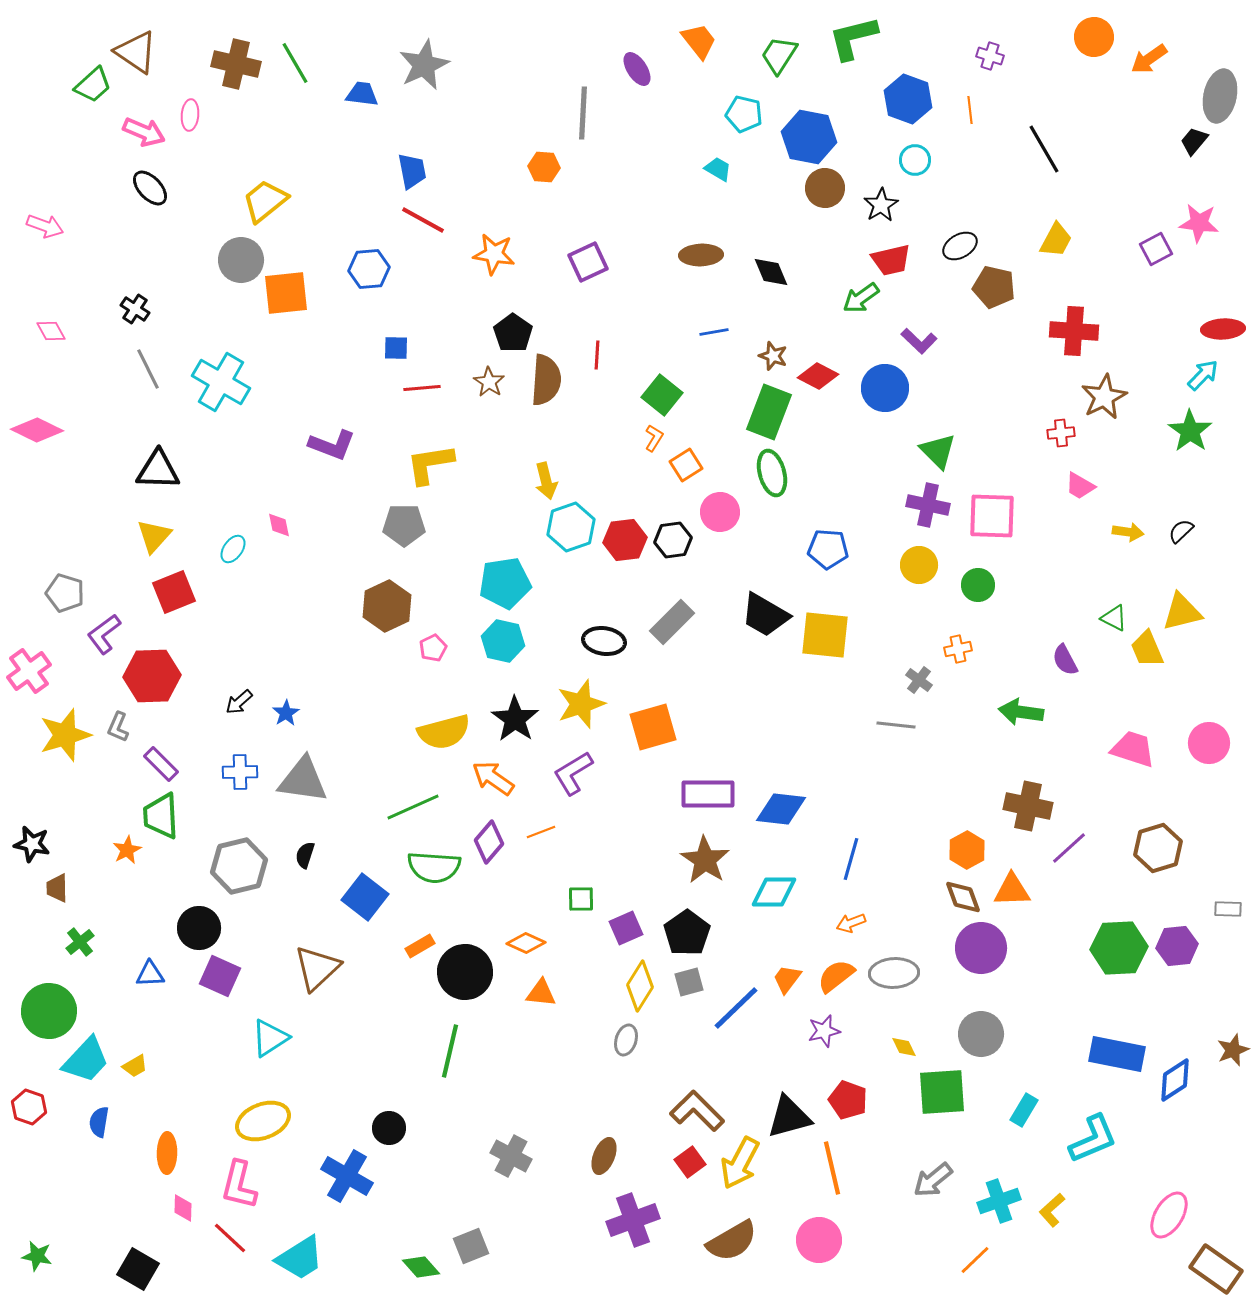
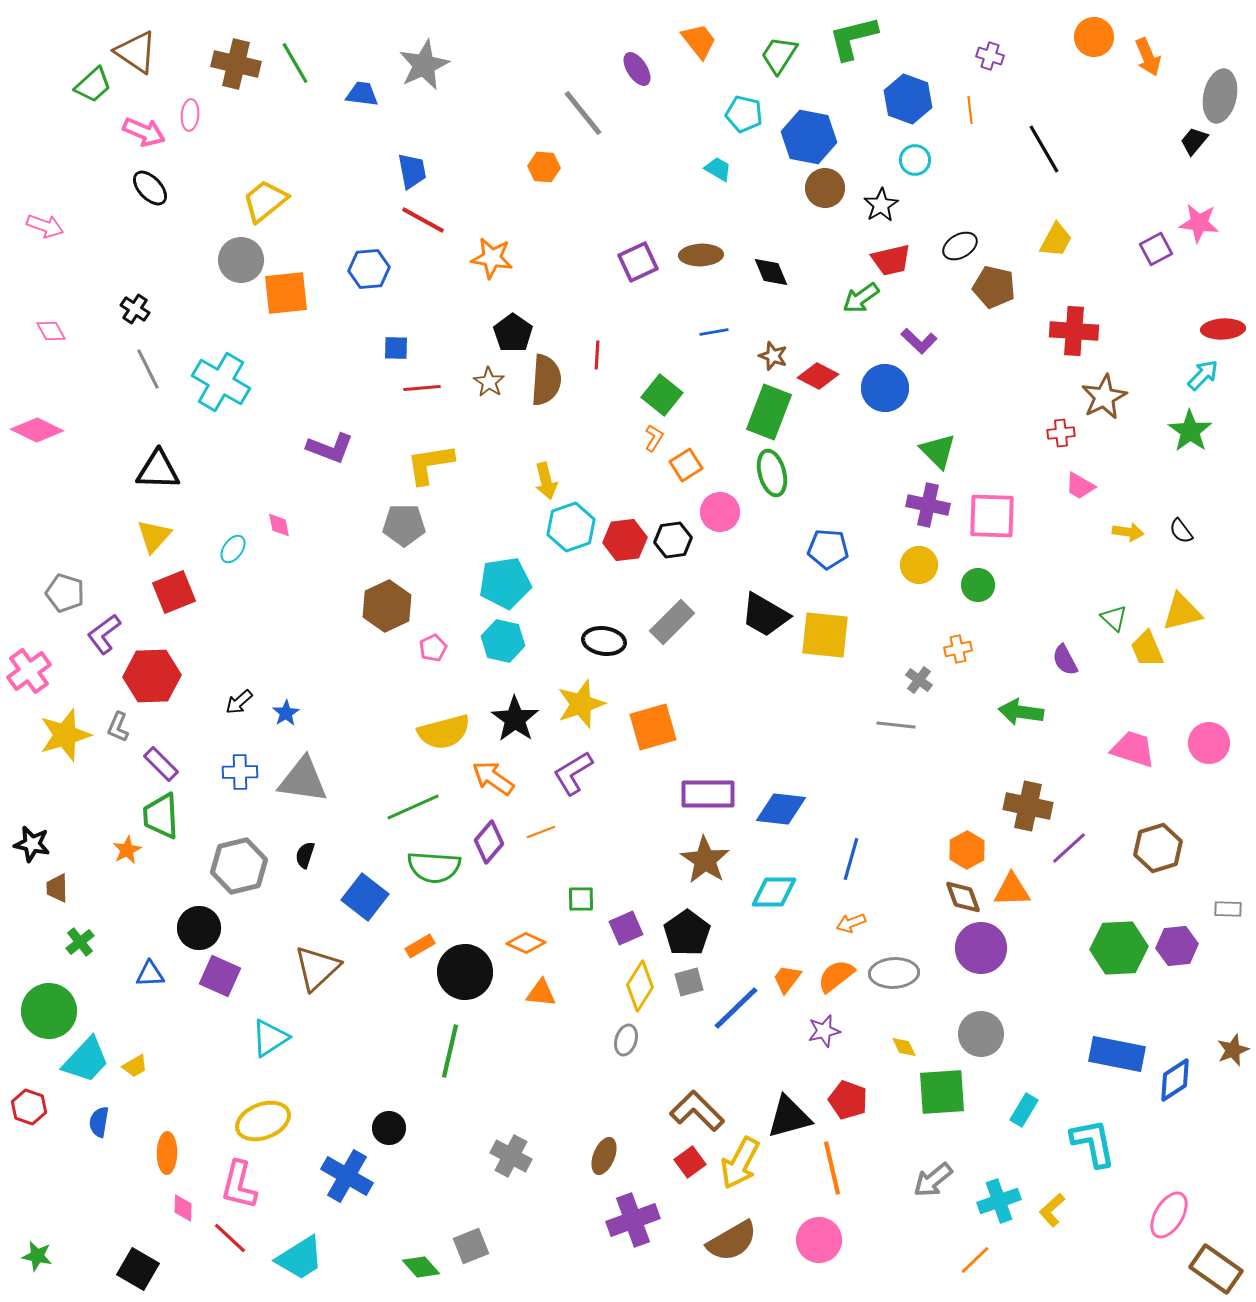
orange arrow at (1149, 59): moved 1 px left, 2 px up; rotated 78 degrees counterclockwise
gray line at (583, 113): rotated 42 degrees counterclockwise
orange star at (494, 254): moved 2 px left, 4 px down
purple square at (588, 262): moved 50 px right
purple L-shape at (332, 445): moved 2 px left, 3 px down
black semicircle at (1181, 531): rotated 84 degrees counterclockwise
green triangle at (1114, 618): rotated 16 degrees clockwise
cyan L-shape at (1093, 1139): moved 4 px down; rotated 78 degrees counterclockwise
